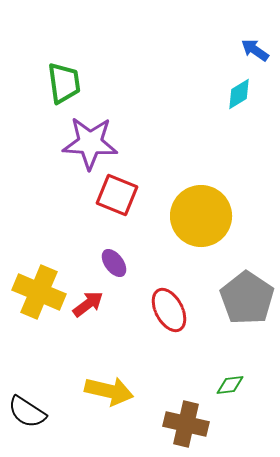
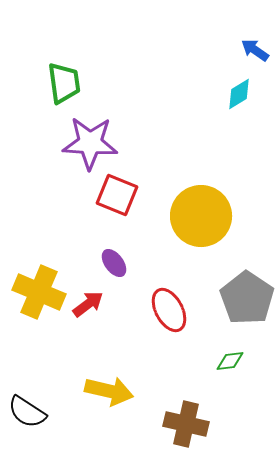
green diamond: moved 24 px up
